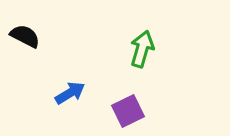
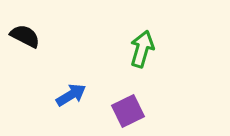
blue arrow: moved 1 px right, 2 px down
